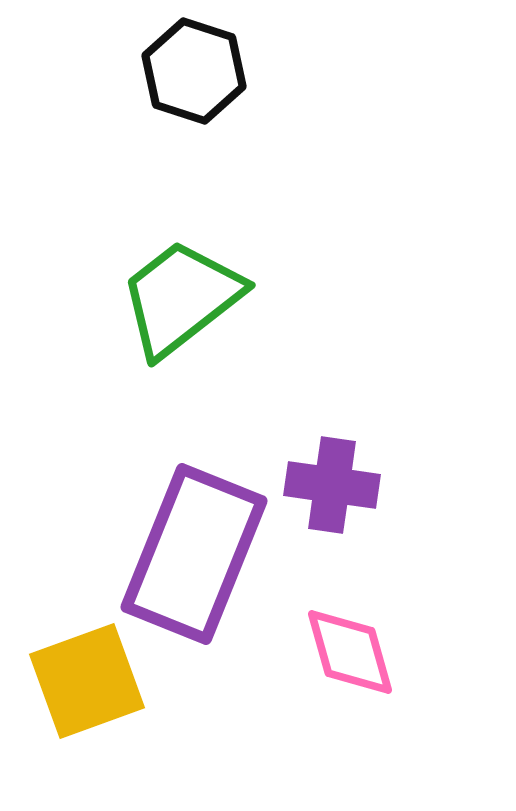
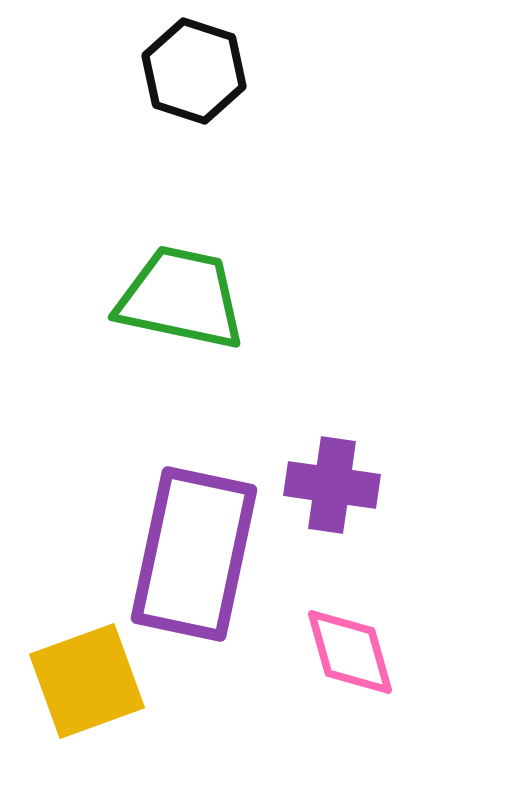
green trapezoid: rotated 50 degrees clockwise
purple rectangle: rotated 10 degrees counterclockwise
